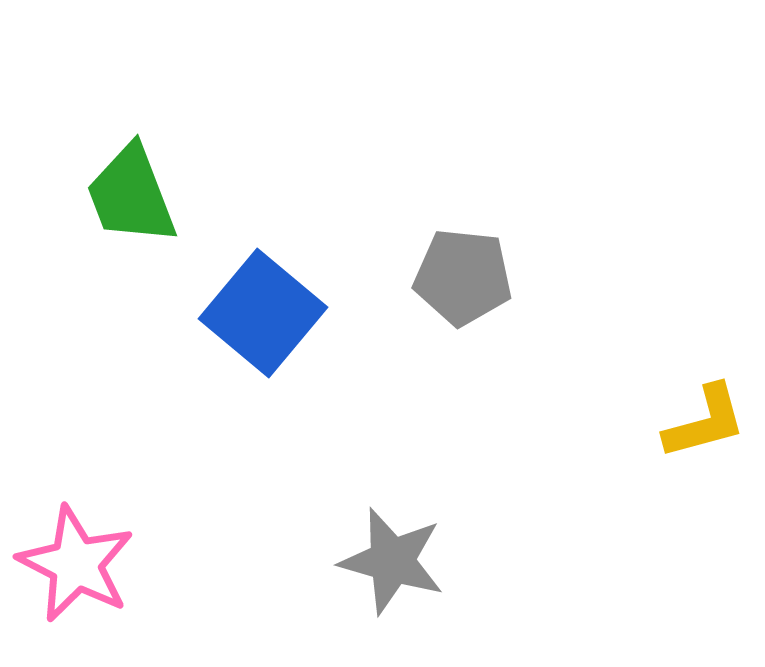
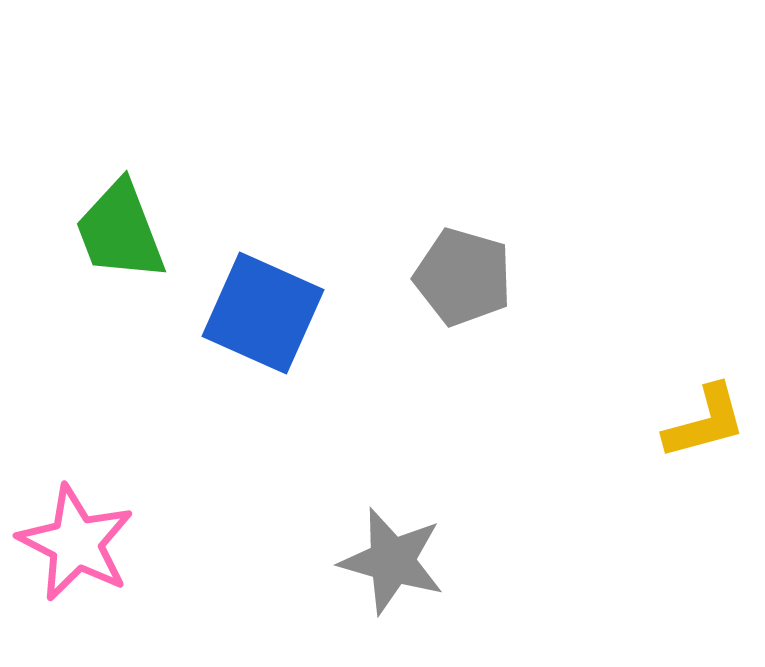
green trapezoid: moved 11 px left, 36 px down
gray pentagon: rotated 10 degrees clockwise
blue square: rotated 16 degrees counterclockwise
pink star: moved 21 px up
